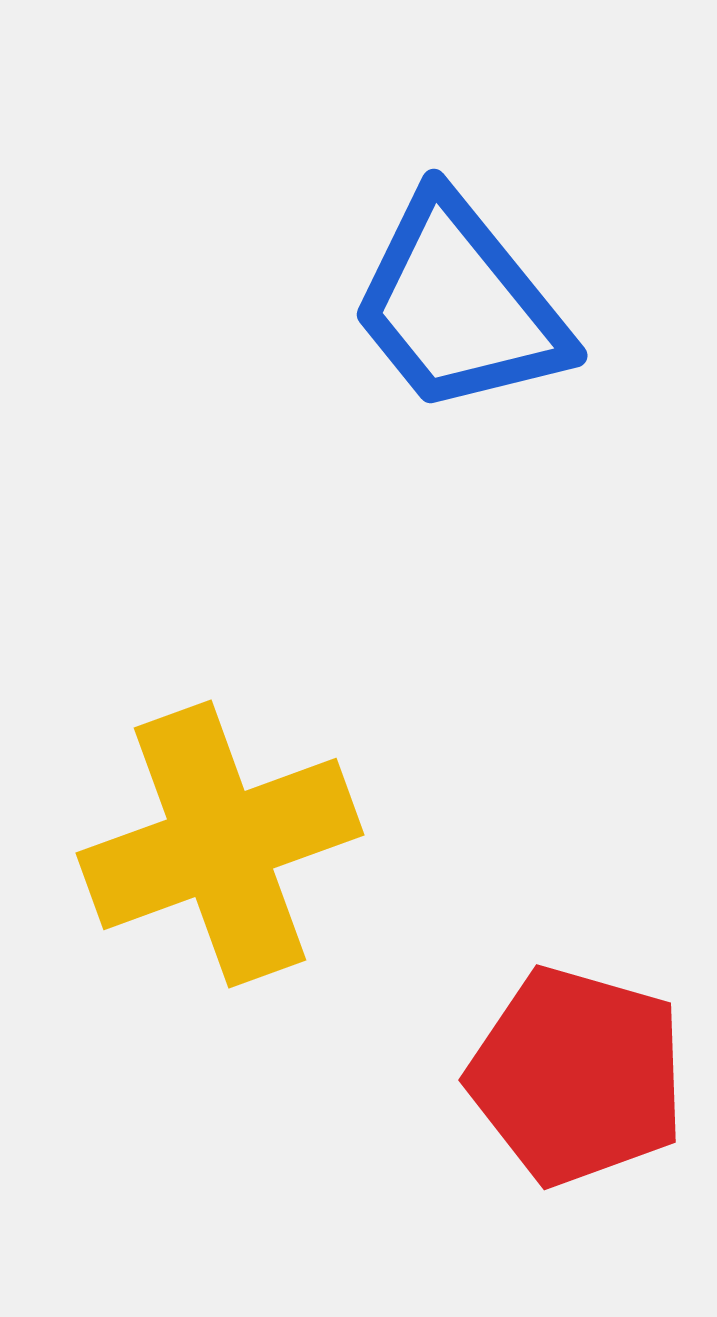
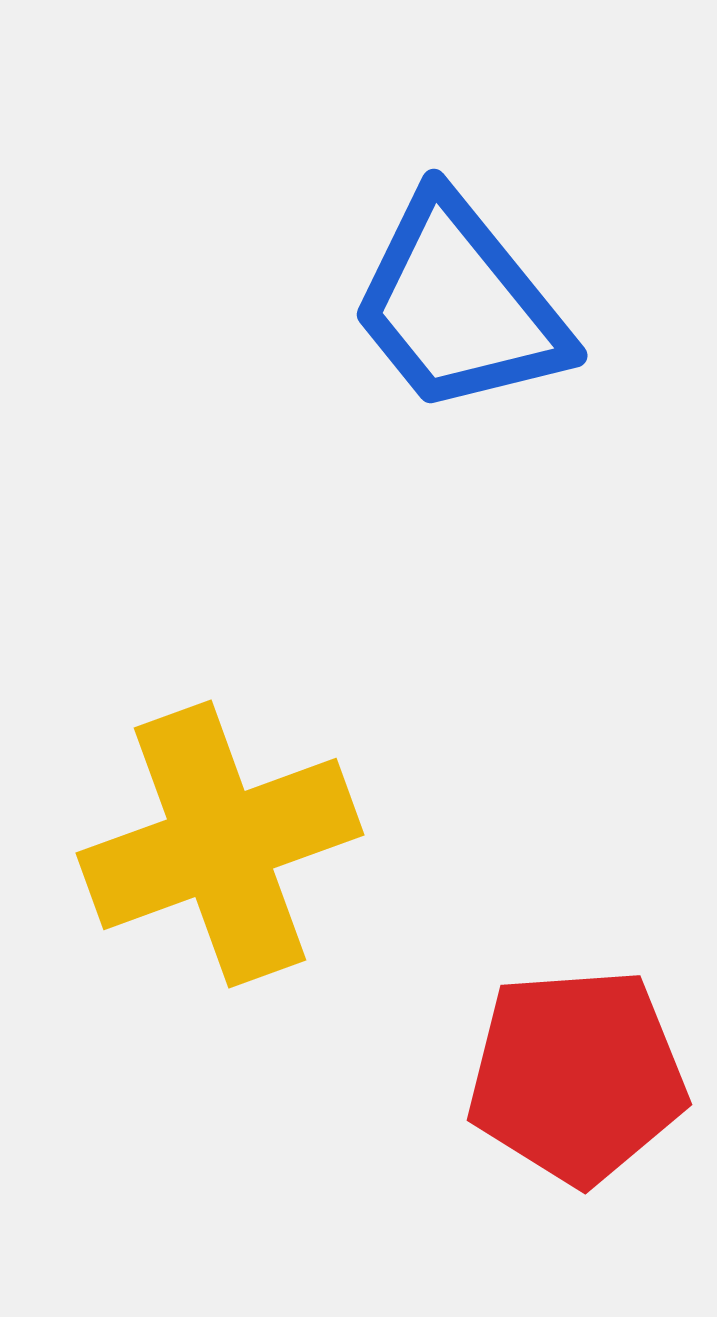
red pentagon: rotated 20 degrees counterclockwise
